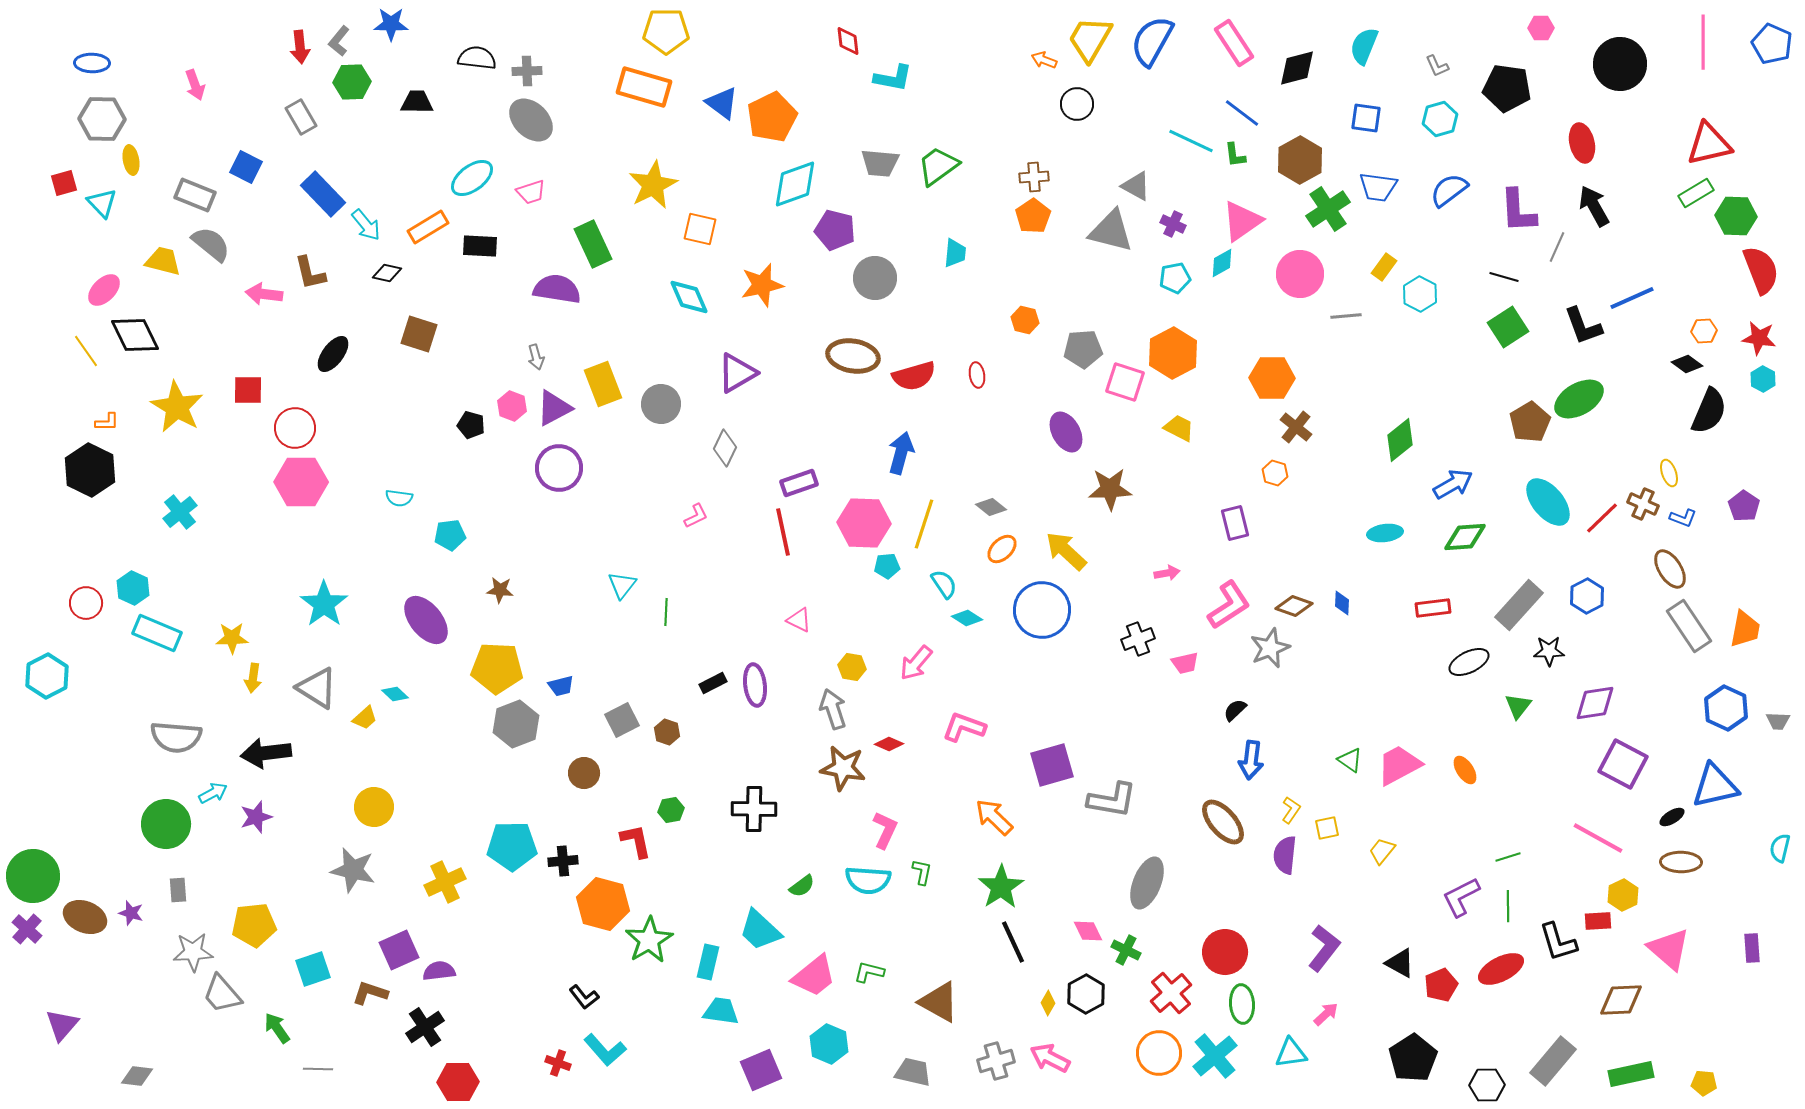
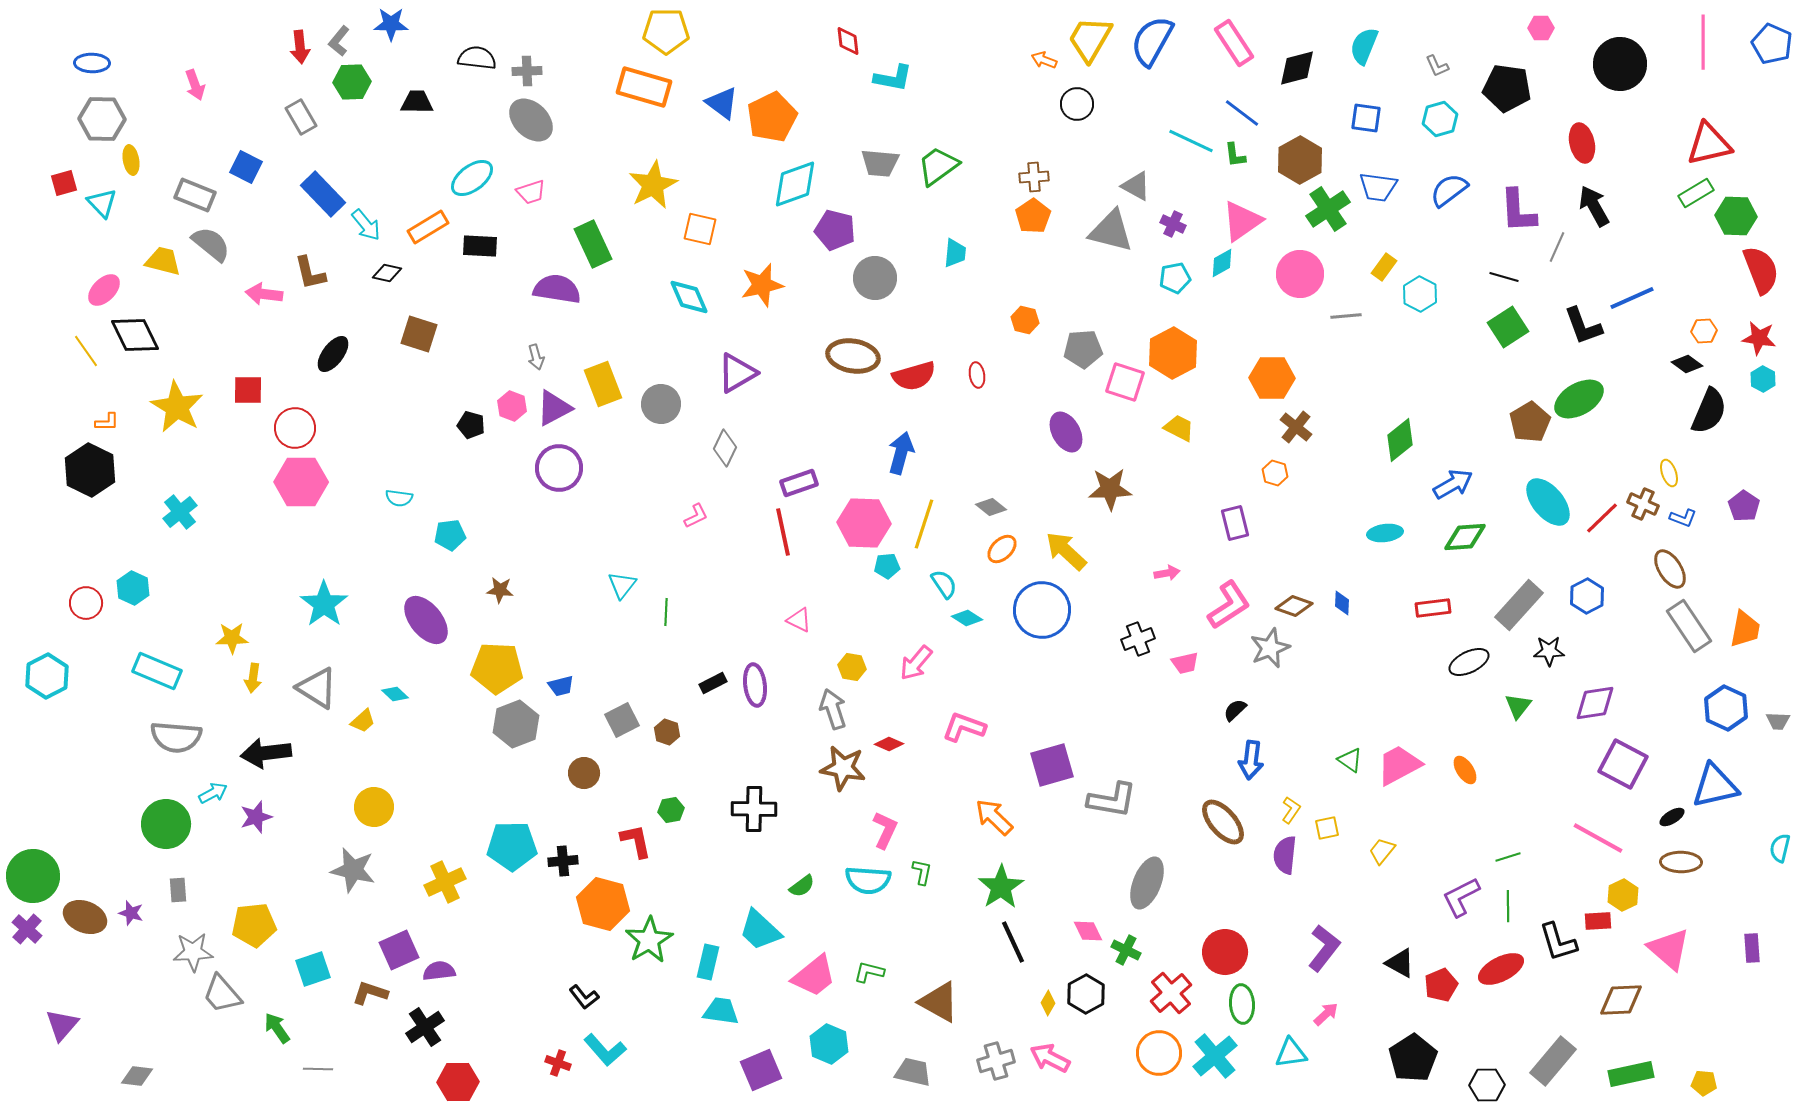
cyan rectangle at (157, 633): moved 38 px down
yellow trapezoid at (365, 718): moved 2 px left, 3 px down
